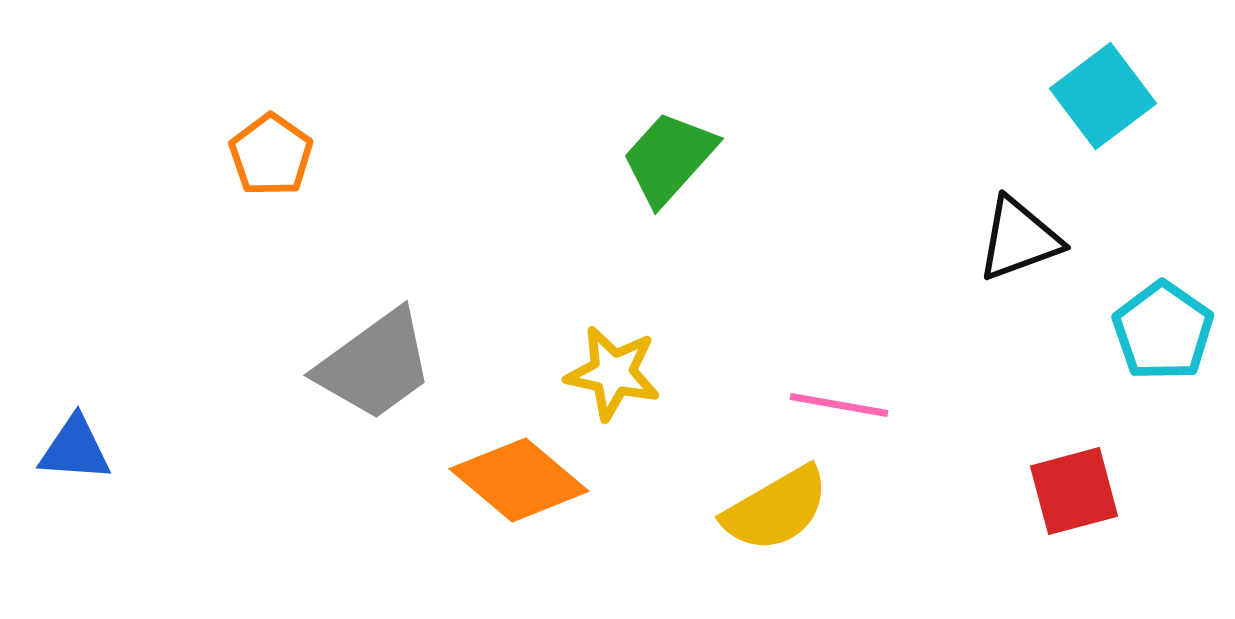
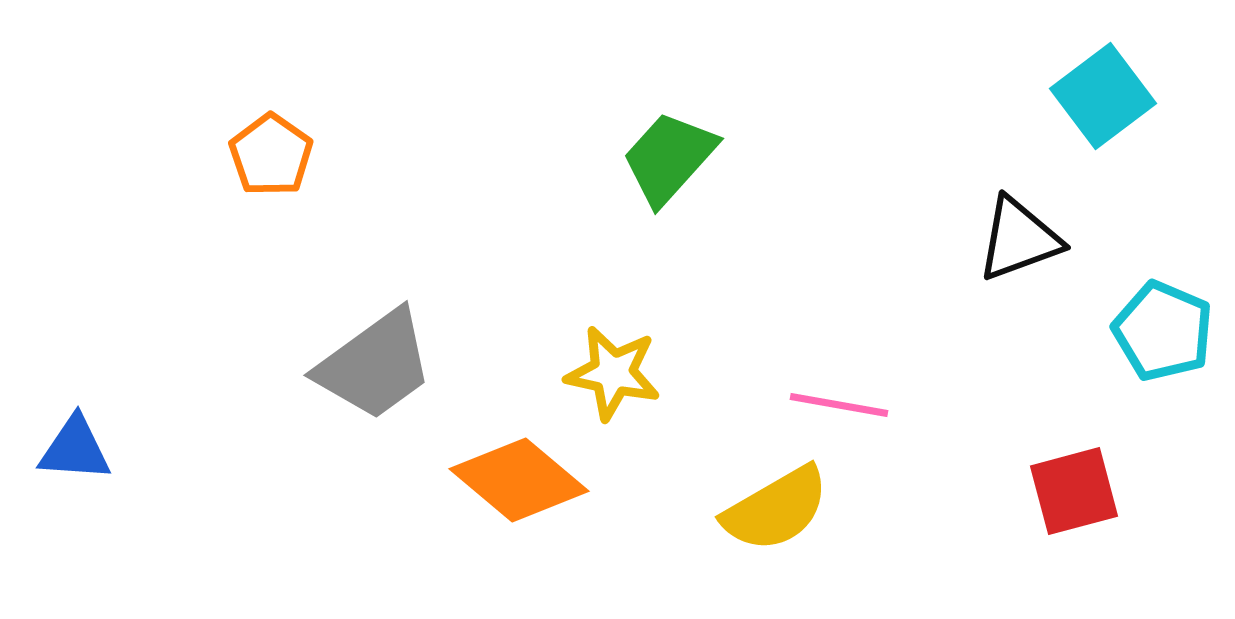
cyan pentagon: rotated 12 degrees counterclockwise
